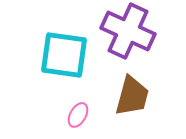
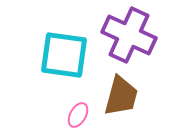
purple cross: moved 1 px right, 4 px down
brown trapezoid: moved 11 px left
